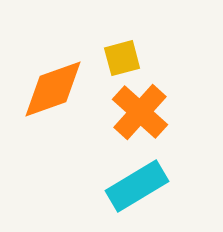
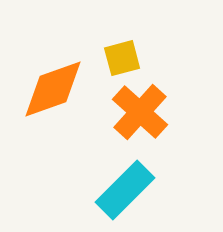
cyan rectangle: moved 12 px left, 4 px down; rotated 14 degrees counterclockwise
